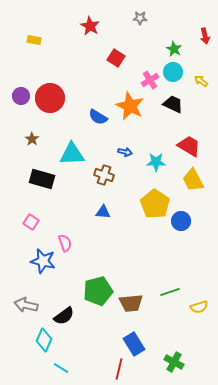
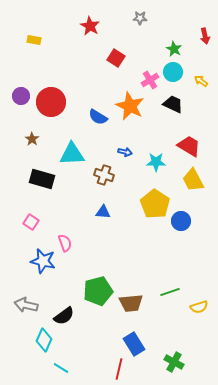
red circle: moved 1 px right, 4 px down
